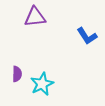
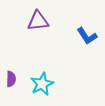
purple triangle: moved 3 px right, 4 px down
purple semicircle: moved 6 px left, 5 px down
